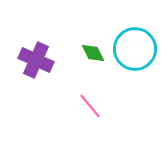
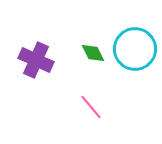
pink line: moved 1 px right, 1 px down
